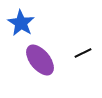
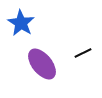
purple ellipse: moved 2 px right, 4 px down
